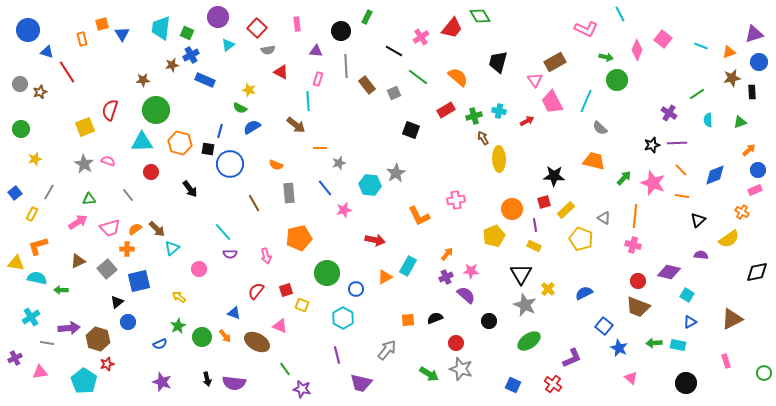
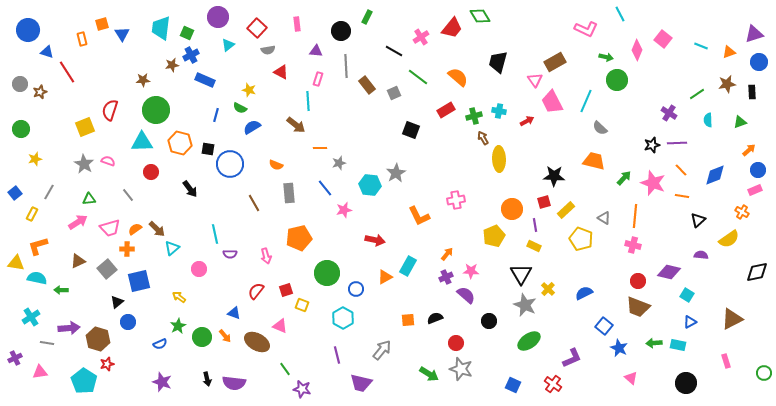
brown star at (732, 78): moved 5 px left, 6 px down
blue line at (220, 131): moved 4 px left, 16 px up
cyan line at (223, 232): moved 8 px left, 2 px down; rotated 30 degrees clockwise
gray arrow at (387, 350): moved 5 px left
